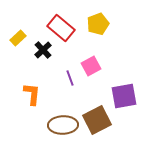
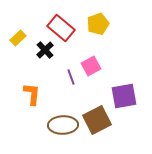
black cross: moved 2 px right
purple line: moved 1 px right, 1 px up
